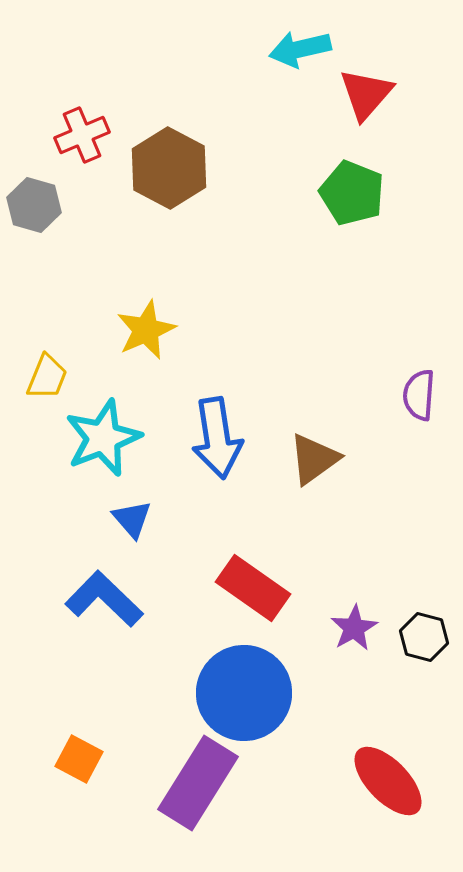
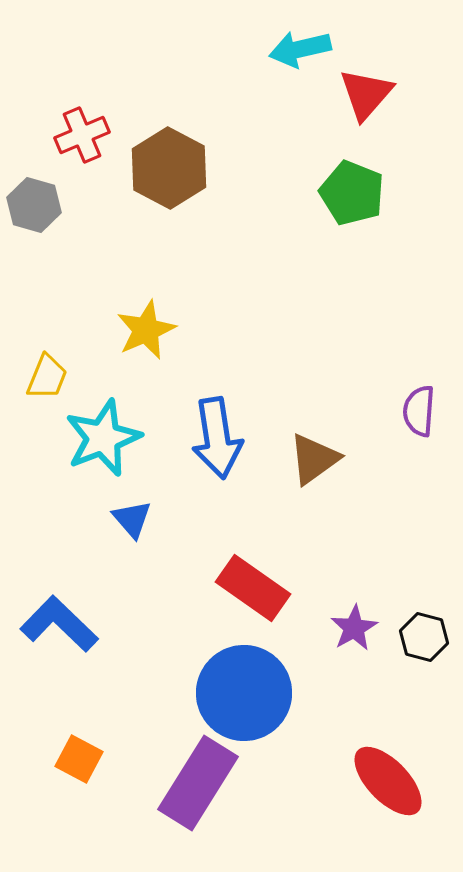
purple semicircle: moved 16 px down
blue L-shape: moved 45 px left, 25 px down
